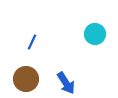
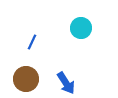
cyan circle: moved 14 px left, 6 px up
